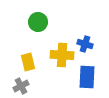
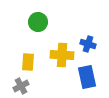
blue cross: moved 3 px right
yellow rectangle: rotated 18 degrees clockwise
blue rectangle: rotated 15 degrees counterclockwise
